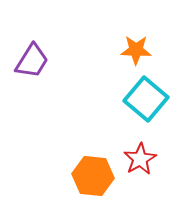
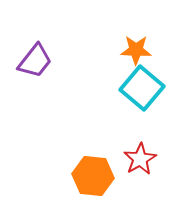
purple trapezoid: moved 3 px right; rotated 6 degrees clockwise
cyan square: moved 4 px left, 11 px up
